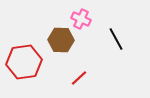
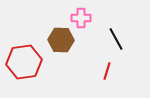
pink cross: moved 1 px up; rotated 24 degrees counterclockwise
red line: moved 28 px right, 7 px up; rotated 30 degrees counterclockwise
